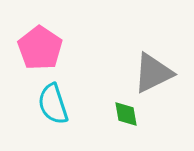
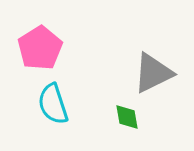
pink pentagon: rotated 6 degrees clockwise
green diamond: moved 1 px right, 3 px down
